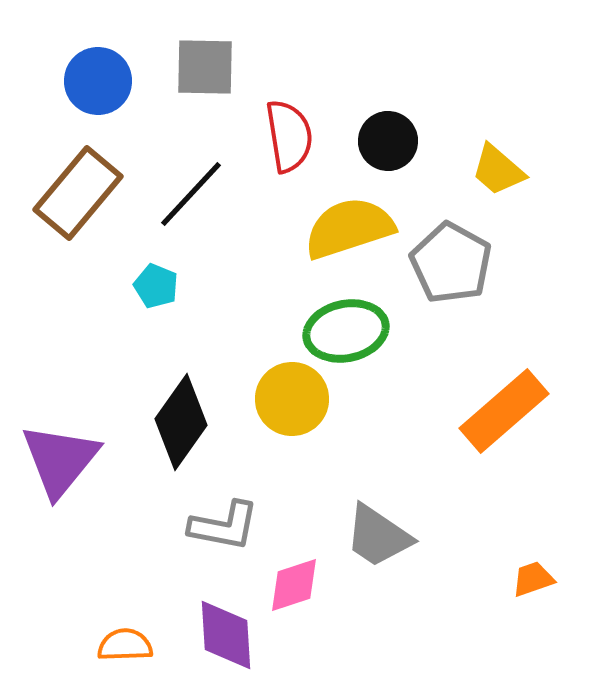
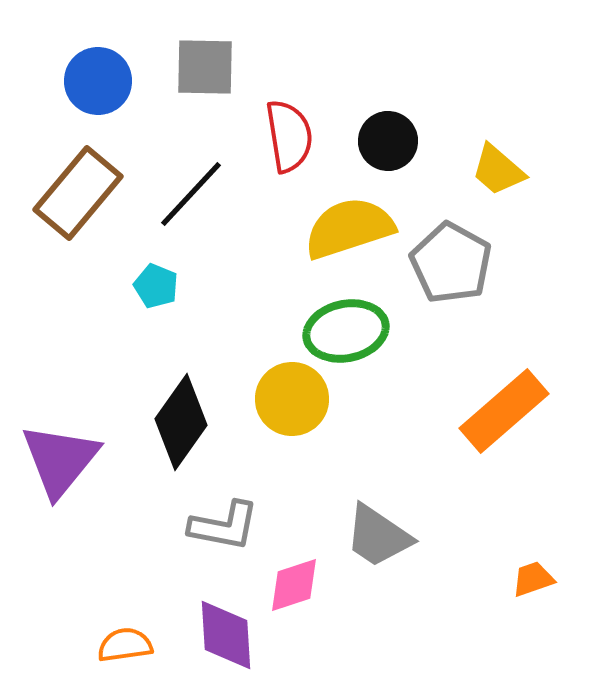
orange semicircle: rotated 6 degrees counterclockwise
